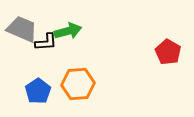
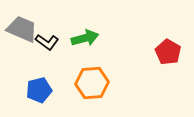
green arrow: moved 17 px right, 7 px down
black L-shape: moved 1 px right; rotated 40 degrees clockwise
orange hexagon: moved 14 px right, 1 px up
blue pentagon: moved 1 px right, 1 px up; rotated 20 degrees clockwise
